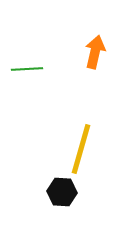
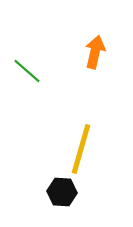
green line: moved 2 px down; rotated 44 degrees clockwise
